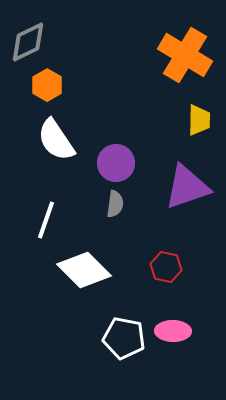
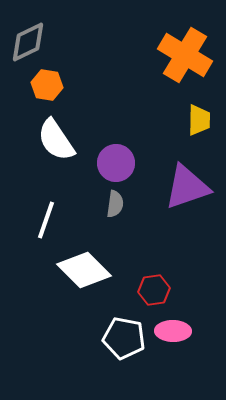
orange hexagon: rotated 20 degrees counterclockwise
red hexagon: moved 12 px left, 23 px down; rotated 20 degrees counterclockwise
